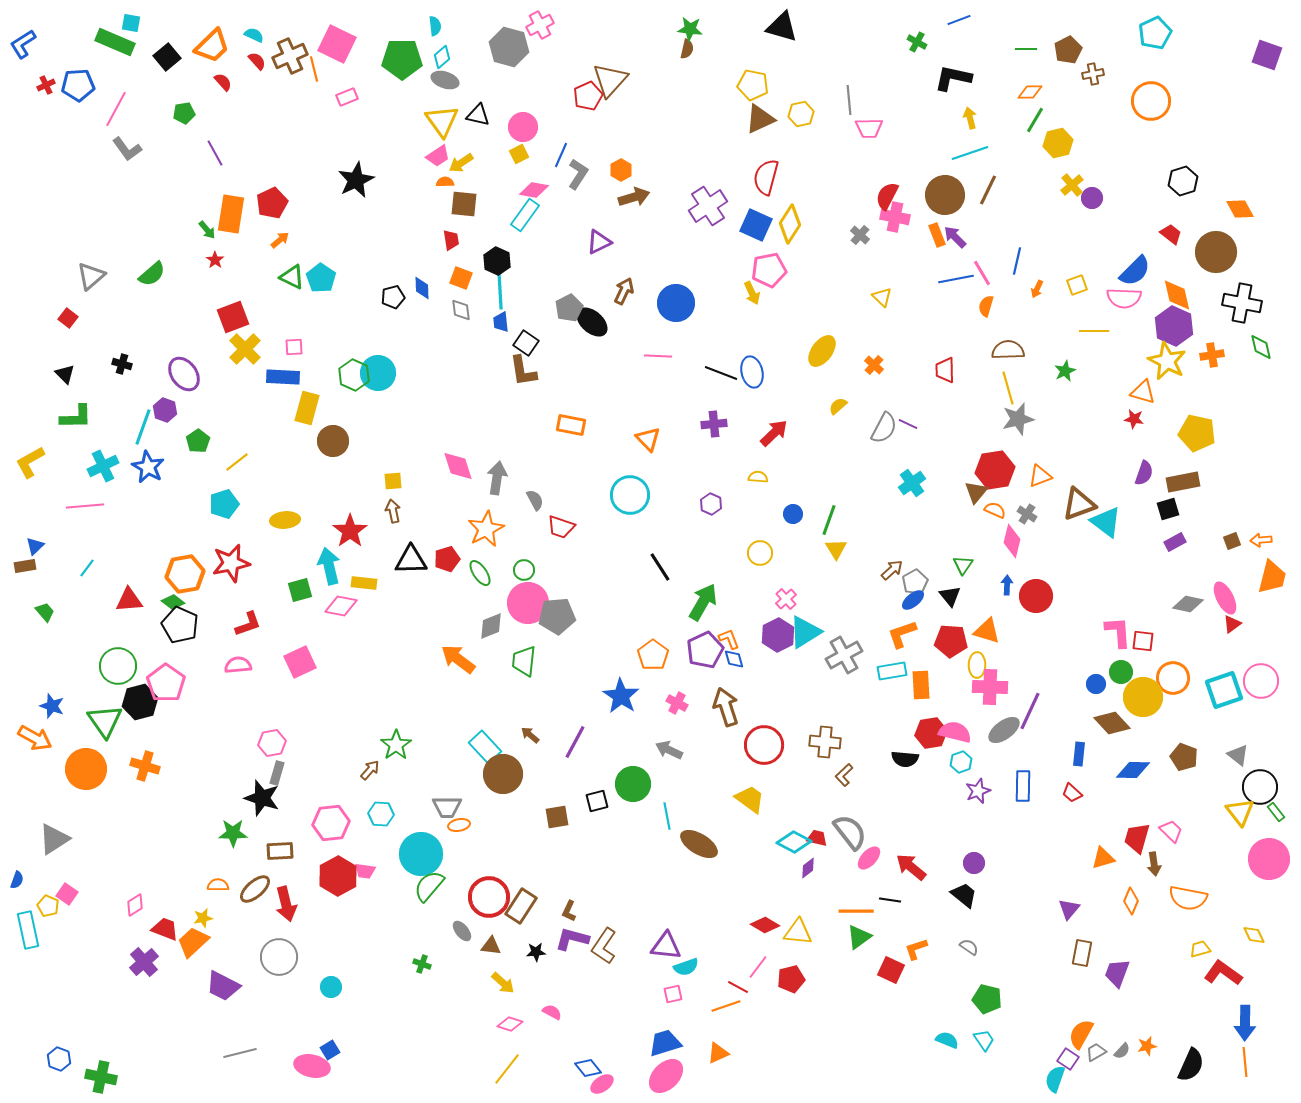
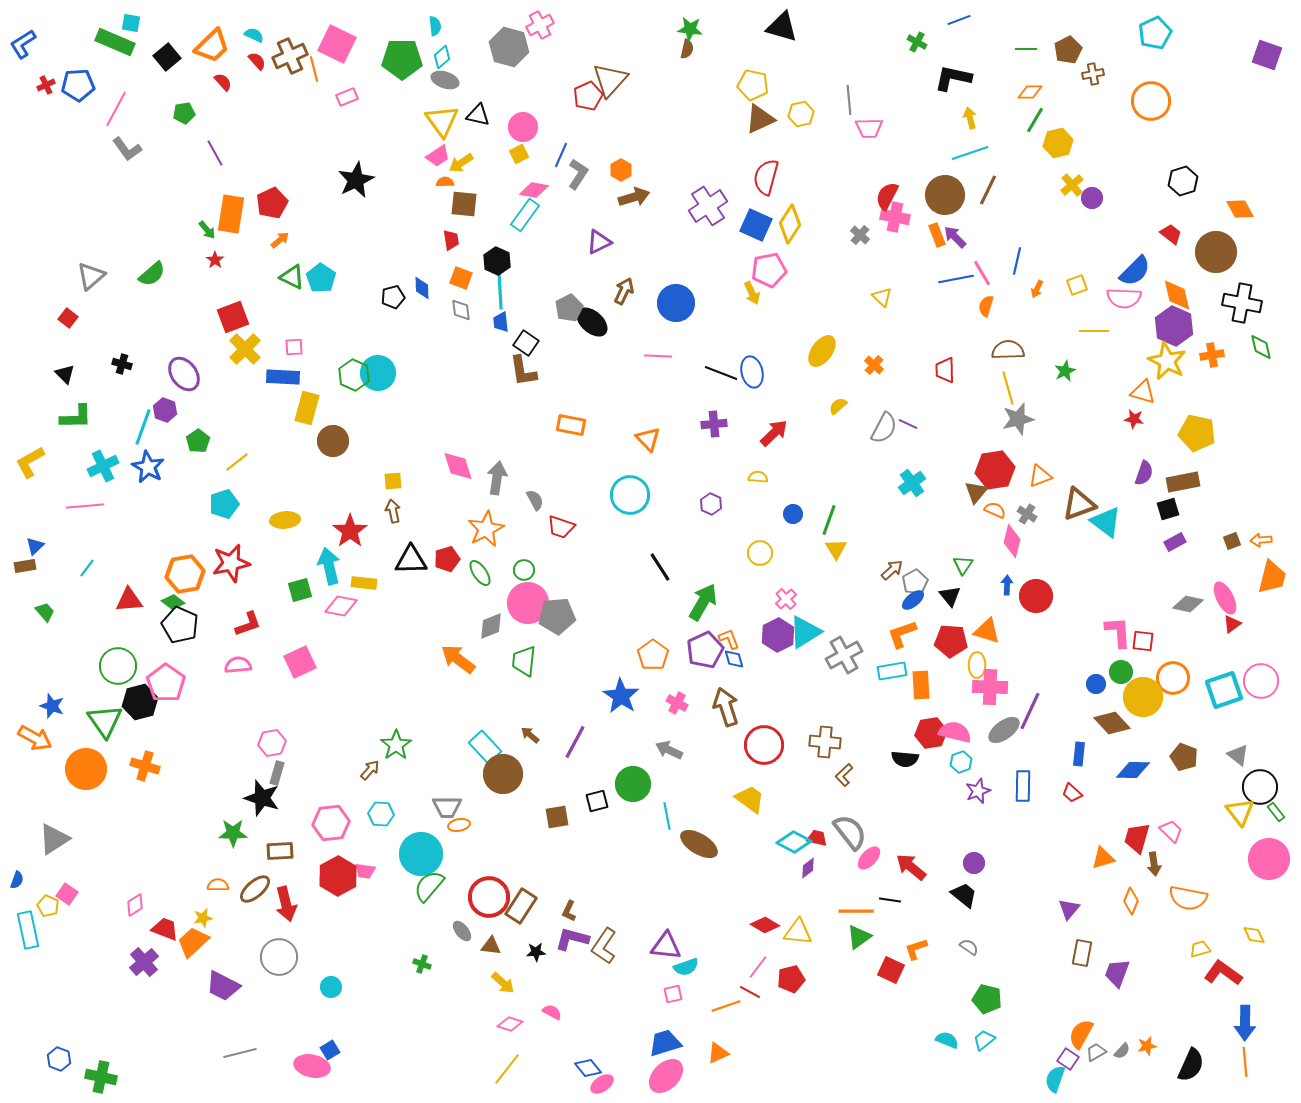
red line at (738, 987): moved 12 px right, 5 px down
cyan trapezoid at (984, 1040): rotated 95 degrees counterclockwise
